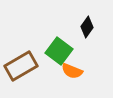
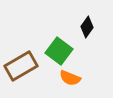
orange semicircle: moved 2 px left, 7 px down
